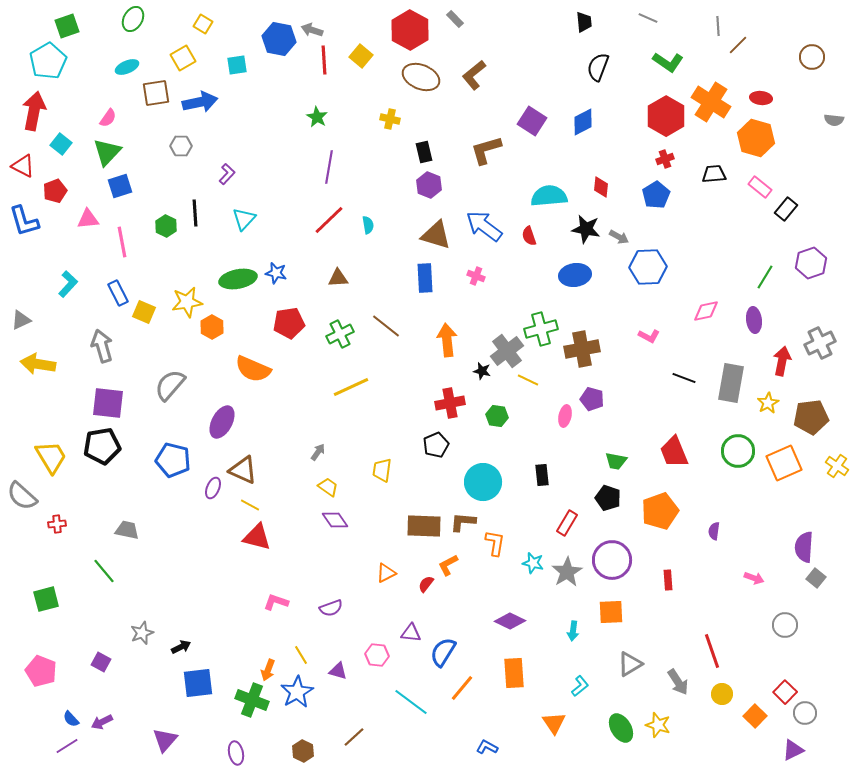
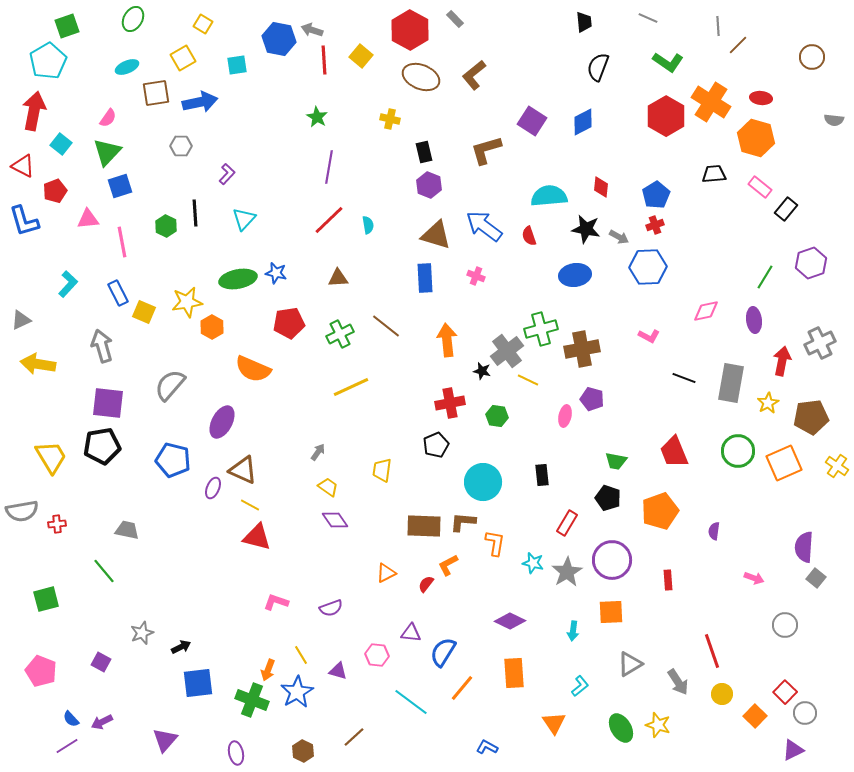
red cross at (665, 159): moved 10 px left, 66 px down
gray semicircle at (22, 496): moved 15 px down; rotated 52 degrees counterclockwise
